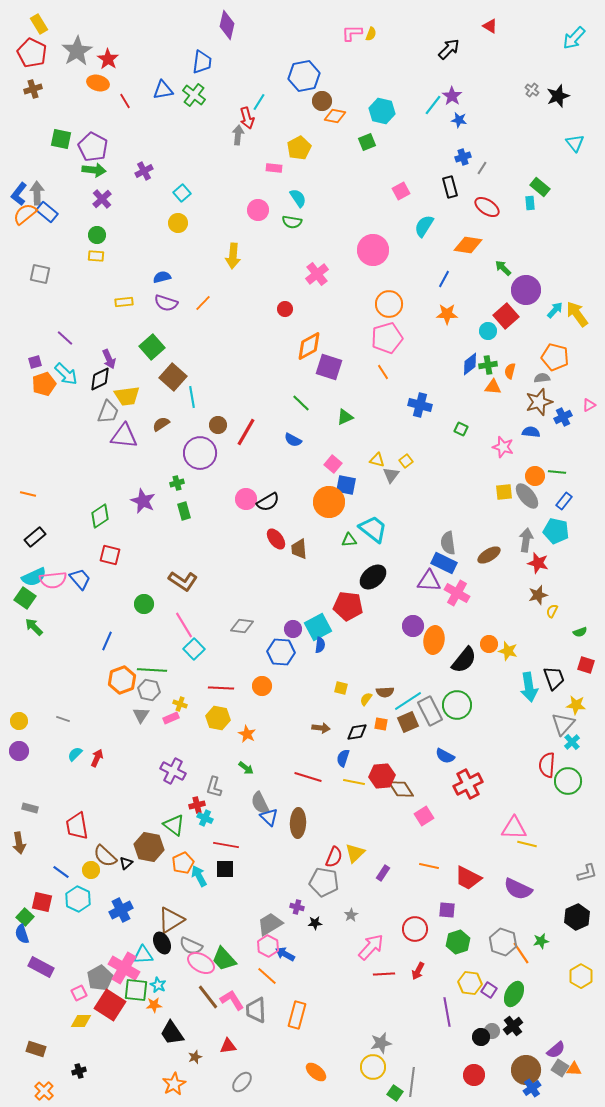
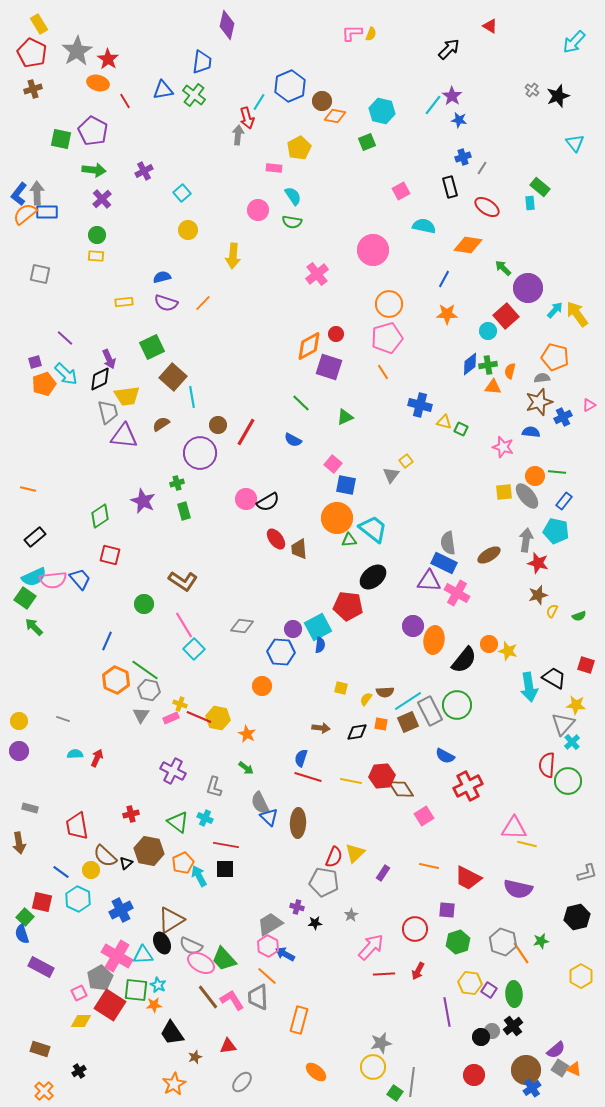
cyan arrow at (574, 38): moved 4 px down
blue hexagon at (304, 76): moved 14 px left, 10 px down; rotated 12 degrees counterclockwise
purple pentagon at (93, 147): moved 16 px up
cyan semicircle at (298, 198): moved 5 px left, 2 px up
blue rectangle at (47, 212): rotated 40 degrees counterclockwise
yellow circle at (178, 223): moved 10 px right, 7 px down
cyan semicircle at (424, 226): rotated 70 degrees clockwise
purple circle at (526, 290): moved 2 px right, 2 px up
red circle at (285, 309): moved 51 px right, 25 px down
green square at (152, 347): rotated 15 degrees clockwise
gray trapezoid at (108, 412): rotated 35 degrees counterclockwise
yellow triangle at (377, 460): moved 67 px right, 38 px up
orange line at (28, 494): moved 5 px up
orange circle at (329, 502): moved 8 px right, 16 px down
green semicircle at (580, 632): moved 1 px left, 16 px up
green line at (152, 670): moved 7 px left; rotated 32 degrees clockwise
black trapezoid at (554, 678): rotated 40 degrees counterclockwise
orange hexagon at (122, 680): moved 6 px left; rotated 16 degrees counterclockwise
red line at (221, 688): moved 22 px left, 29 px down; rotated 20 degrees clockwise
cyan semicircle at (75, 754): rotated 42 degrees clockwise
blue semicircle at (343, 758): moved 42 px left
yellow line at (354, 782): moved 3 px left, 1 px up
red cross at (468, 784): moved 2 px down
red cross at (197, 805): moved 66 px left, 9 px down
green triangle at (174, 825): moved 4 px right, 3 px up
brown hexagon at (149, 847): moved 4 px down
purple semicircle at (518, 889): rotated 12 degrees counterclockwise
black hexagon at (577, 917): rotated 10 degrees clockwise
pink cross at (124, 968): moved 7 px left, 12 px up
green ellipse at (514, 994): rotated 30 degrees counterclockwise
gray trapezoid at (256, 1010): moved 2 px right, 13 px up
orange rectangle at (297, 1015): moved 2 px right, 5 px down
brown rectangle at (36, 1049): moved 4 px right
orange triangle at (574, 1069): rotated 21 degrees clockwise
black cross at (79, 1071): rotated 16 degrees counterclockwise
